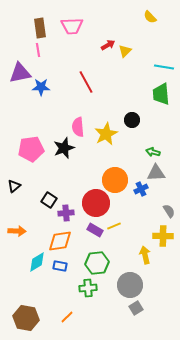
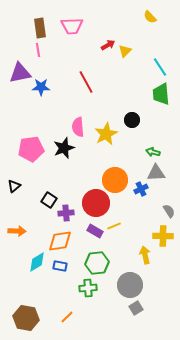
cyan line: moved 4 px left; rotated 48 degrees clockwise
purple rectangle: moved 1 px down
